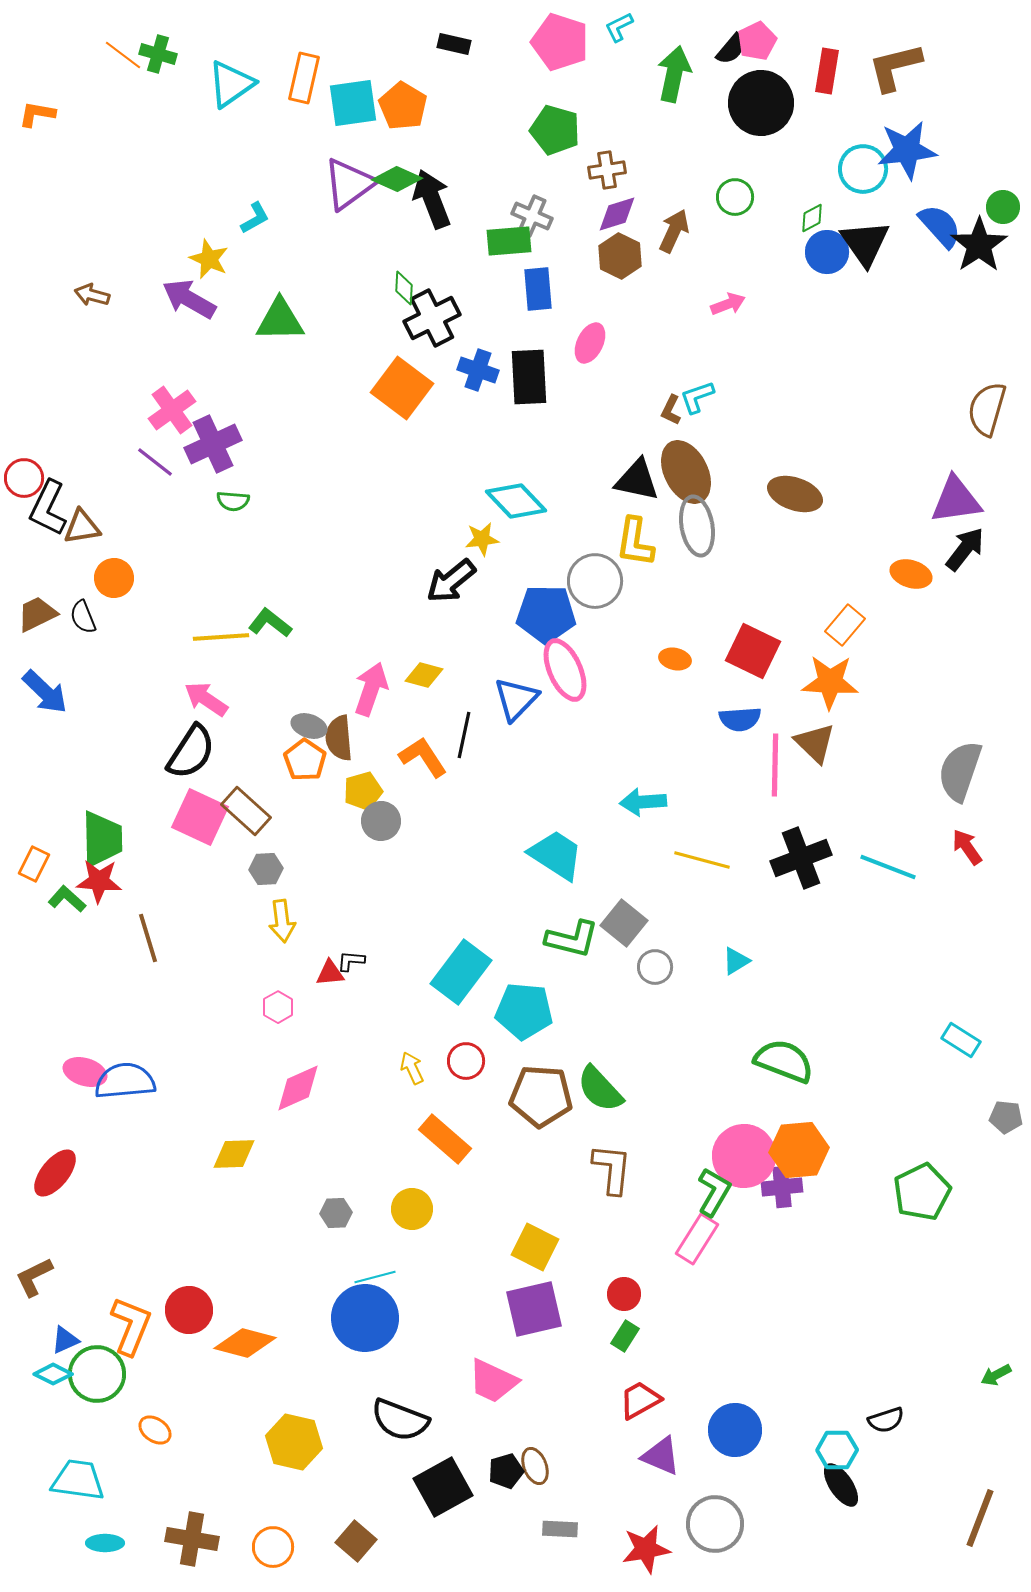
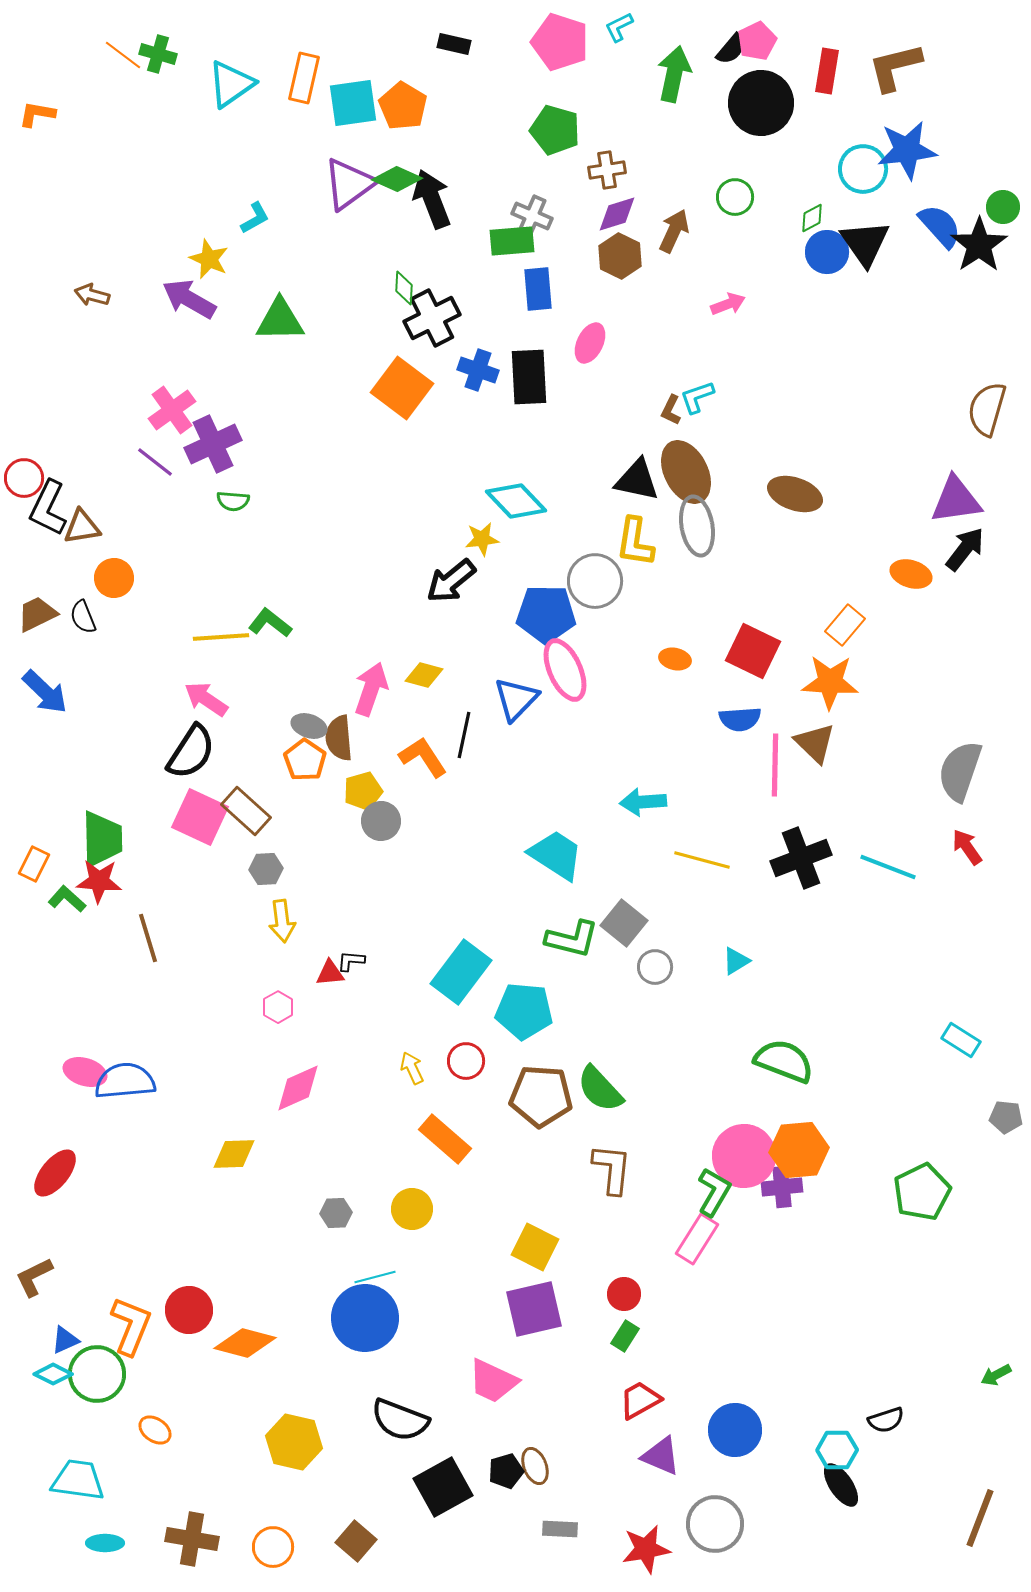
green rectangle at (509, 241): moved 3 px right
